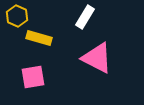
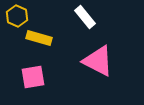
white rectangle: rotated 70 degrees counterclockwise
pink triangle: moved 1 px right, 3 px down
